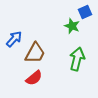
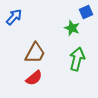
blue square: moved 1 px right
green star: moved 2 px down
blue arrow: moved 22 px up
